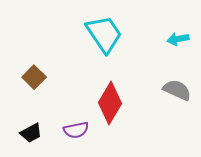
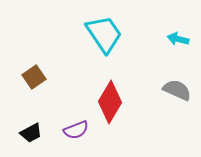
cyan arrow: rotated 25 degrees clockwise
brown square: rotated 10 degrees clockwise
red diamond: moved 1 px up
purple semicircle: rotated 10 degrees counterclockwise
